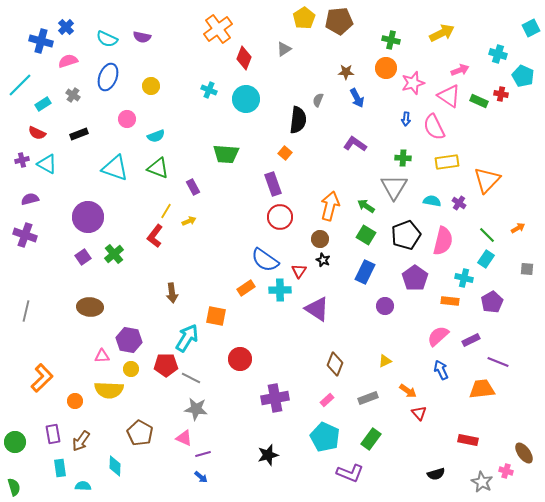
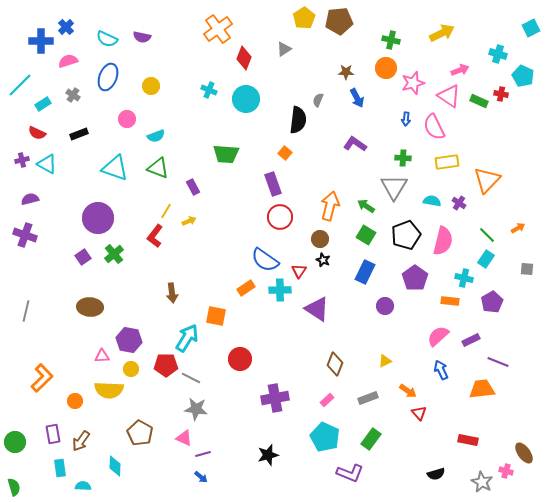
blue cross at (41, 41): rotated 15 degrees counterclockwise
purple circle at (88, 217): moved 10 px right, 1 px down
